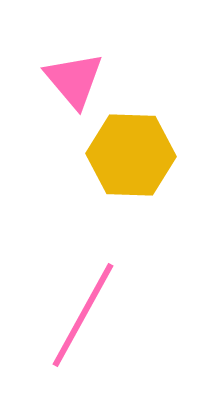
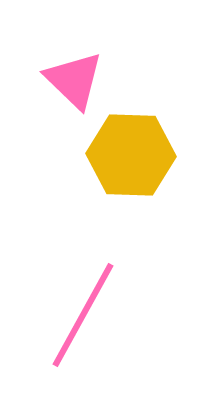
pink triangle: rotated 6 degrees counterclockwise
